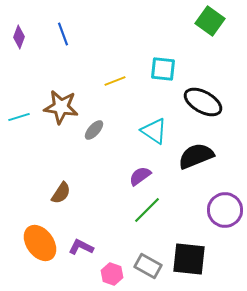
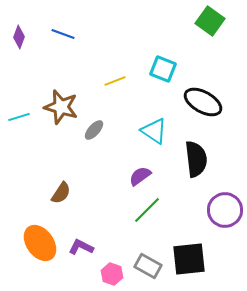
blue line: rotated 50 degrees counterclockwise
cyan square: rotated 16 degrees clockwise
brown star: rotated 8 degrees clockwise
black semicircle: moved 3 px down; rotated 105 degrees clockwise
black square: rotated 12 degrees counterclockwise
